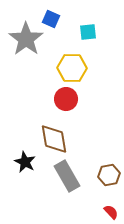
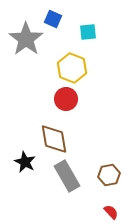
blue square: moved 2 px right
yellow hexagon: rotated 20 degrees clockwise
